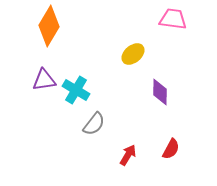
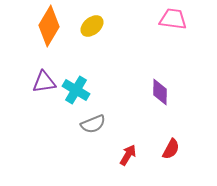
yellow ellipse: moved 41 px left, 28 px up
purple triangle: moved 2 px down
gray semicircle: moved 1 px left; rotated 30 degrees clockwise
